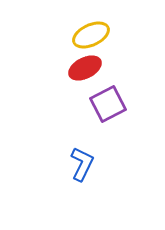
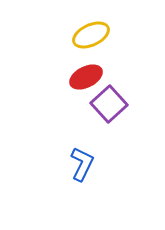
red ellipse: moved 1 px right, 9 px down
purple square: moved 1 px right; rotated 15 degrees counterclockwise
